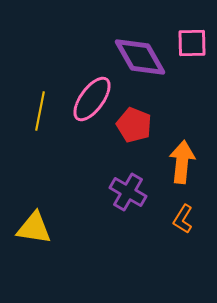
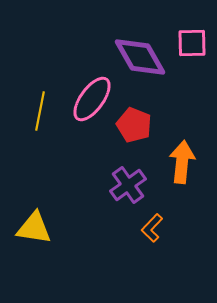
purple cross: moved 7 px up; rotated 24 degrees clockwise
orange L-shape: moved 31 px left, 9 px down; rotated 12 degrees clockwise
